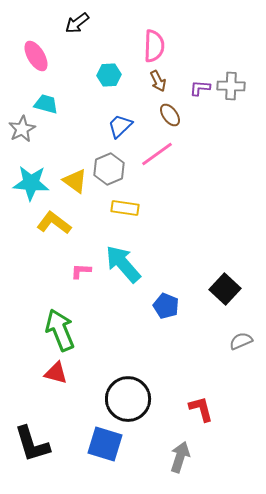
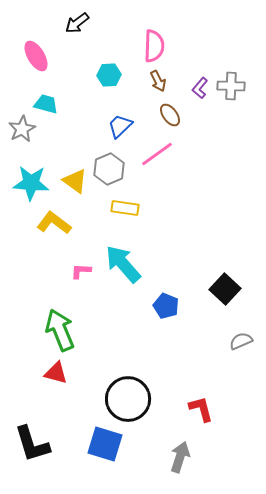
purple L-shape: rotated 55 degrees counterclockwise
